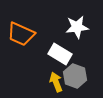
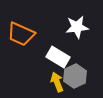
white rectangle: moved 2 px left, 3 px down
gray hexagon: rotated 15 degrees clockwise
yellow arrow: moved 1 px right
